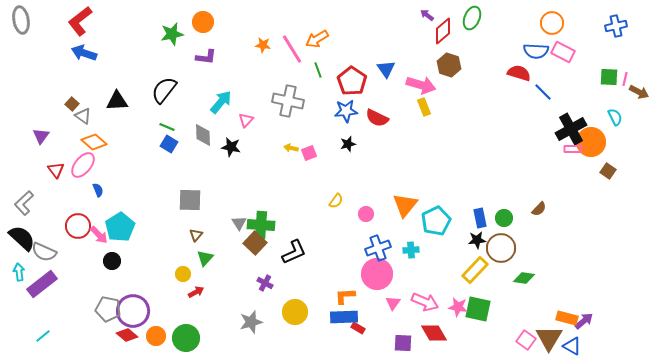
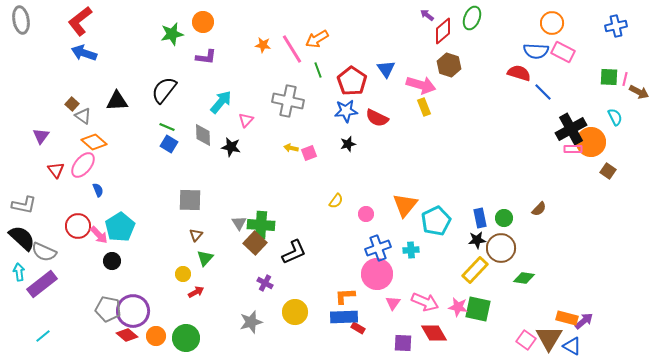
gray L-shape at (24, 203): moved 2 px down; rotated 125 degrees counterclockwise
